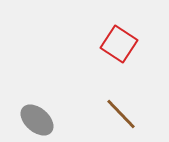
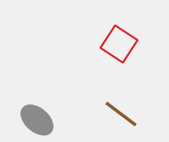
brown line: rotated 9 degrees counterclockwise
